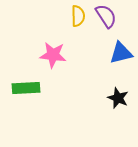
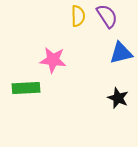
purple semicircle: moved 1 px right
pink star: moved 5 px down
